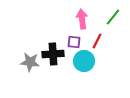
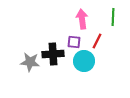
green line: rotated 36 degrees counterclockwise
